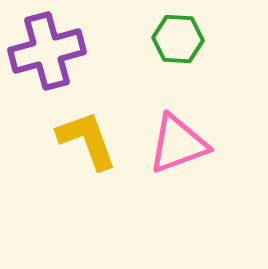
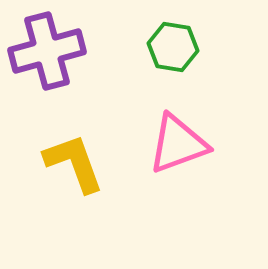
green hexagon: moved 5 px left, 8 px down; rotated 6 degrees clockwise
yellow L-shape: moved 13 px left, 23 px down
